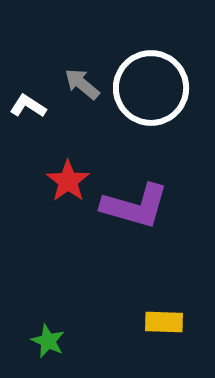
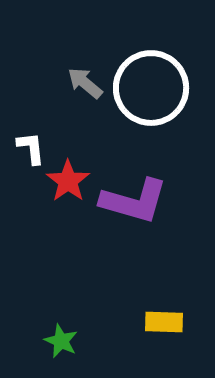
gray arrow: moved 3 px right, 1 px up
white L-shape: moved 3 px right, 42 px down; rotated 51 degrees clockwise
purple L-shape: moved 1 px left, 5 px up
green star: moved 13 px right
